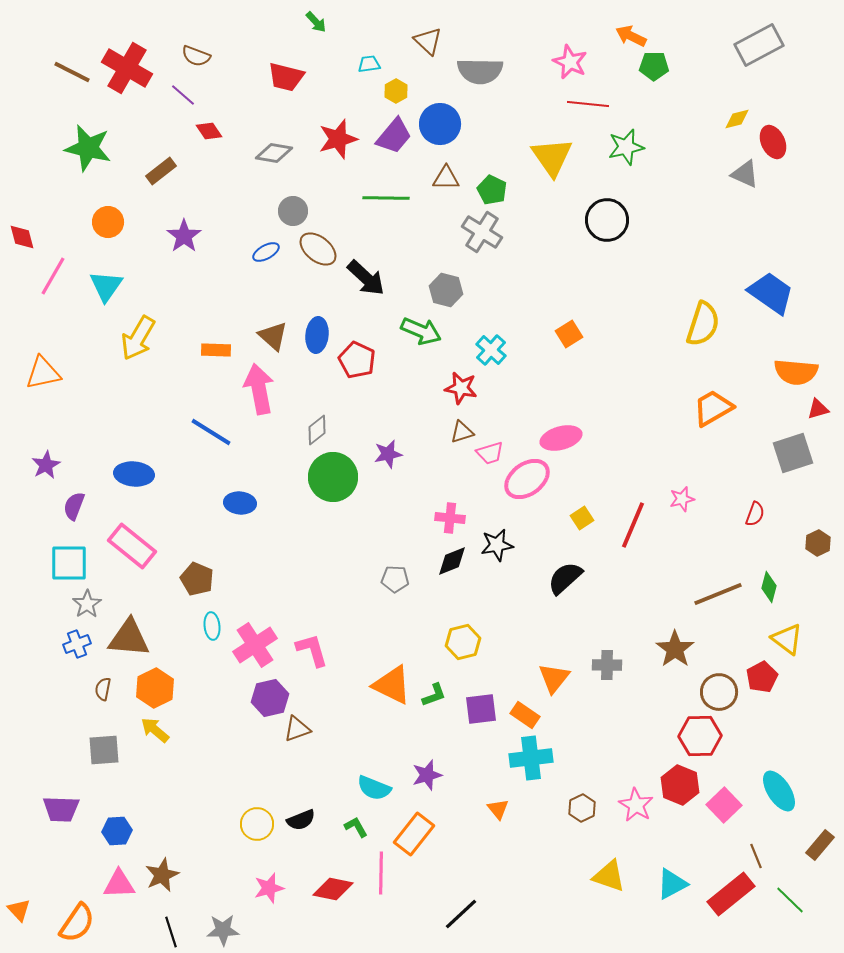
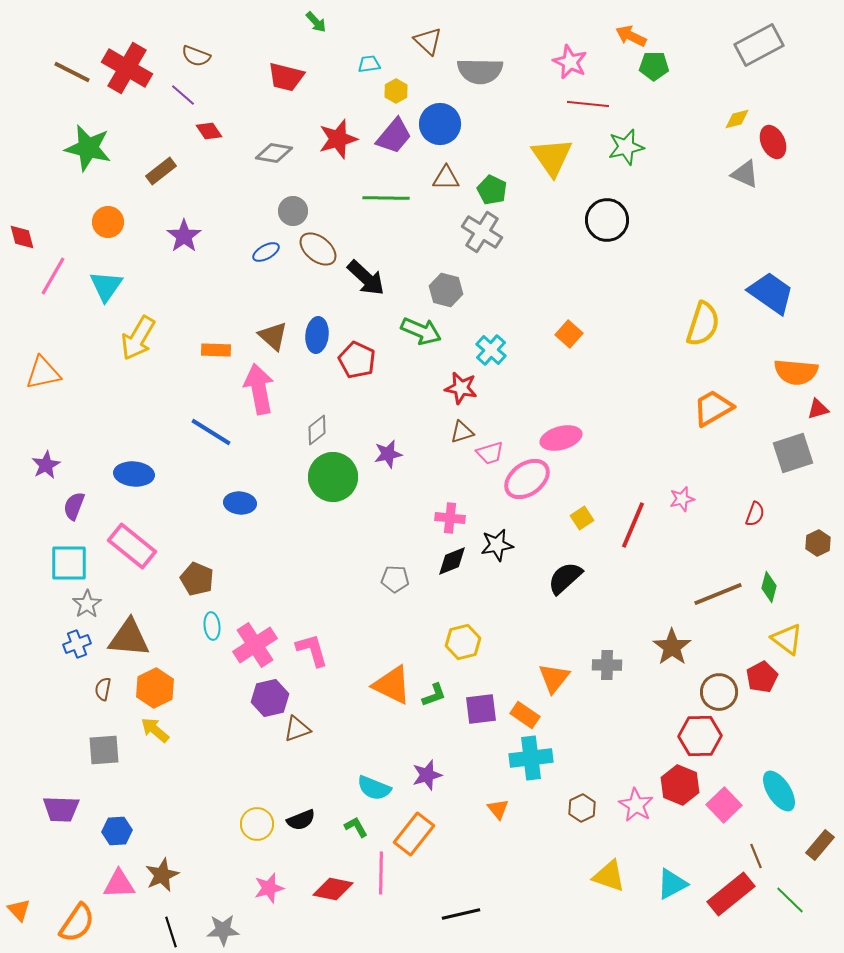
orange square at (569, 334): rotated 16 degrees counterclockwise
brown star at (675, 649): moved 3 px left, 2 px up
black line at (461, 914): rotated 30 degrees clockwise
